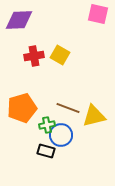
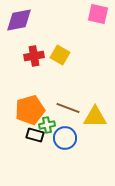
purple diamond: rotated 8 degrees counterclockwise
orange pentagon: moved 8 px right, 2 px down
yellow triangle: moved 1 px right, 1 px down; rotated 15 degrees clockwise
blue circle: moved 4 px right, 3 px down
black rectangle: moved 11 px left, 16 px up
